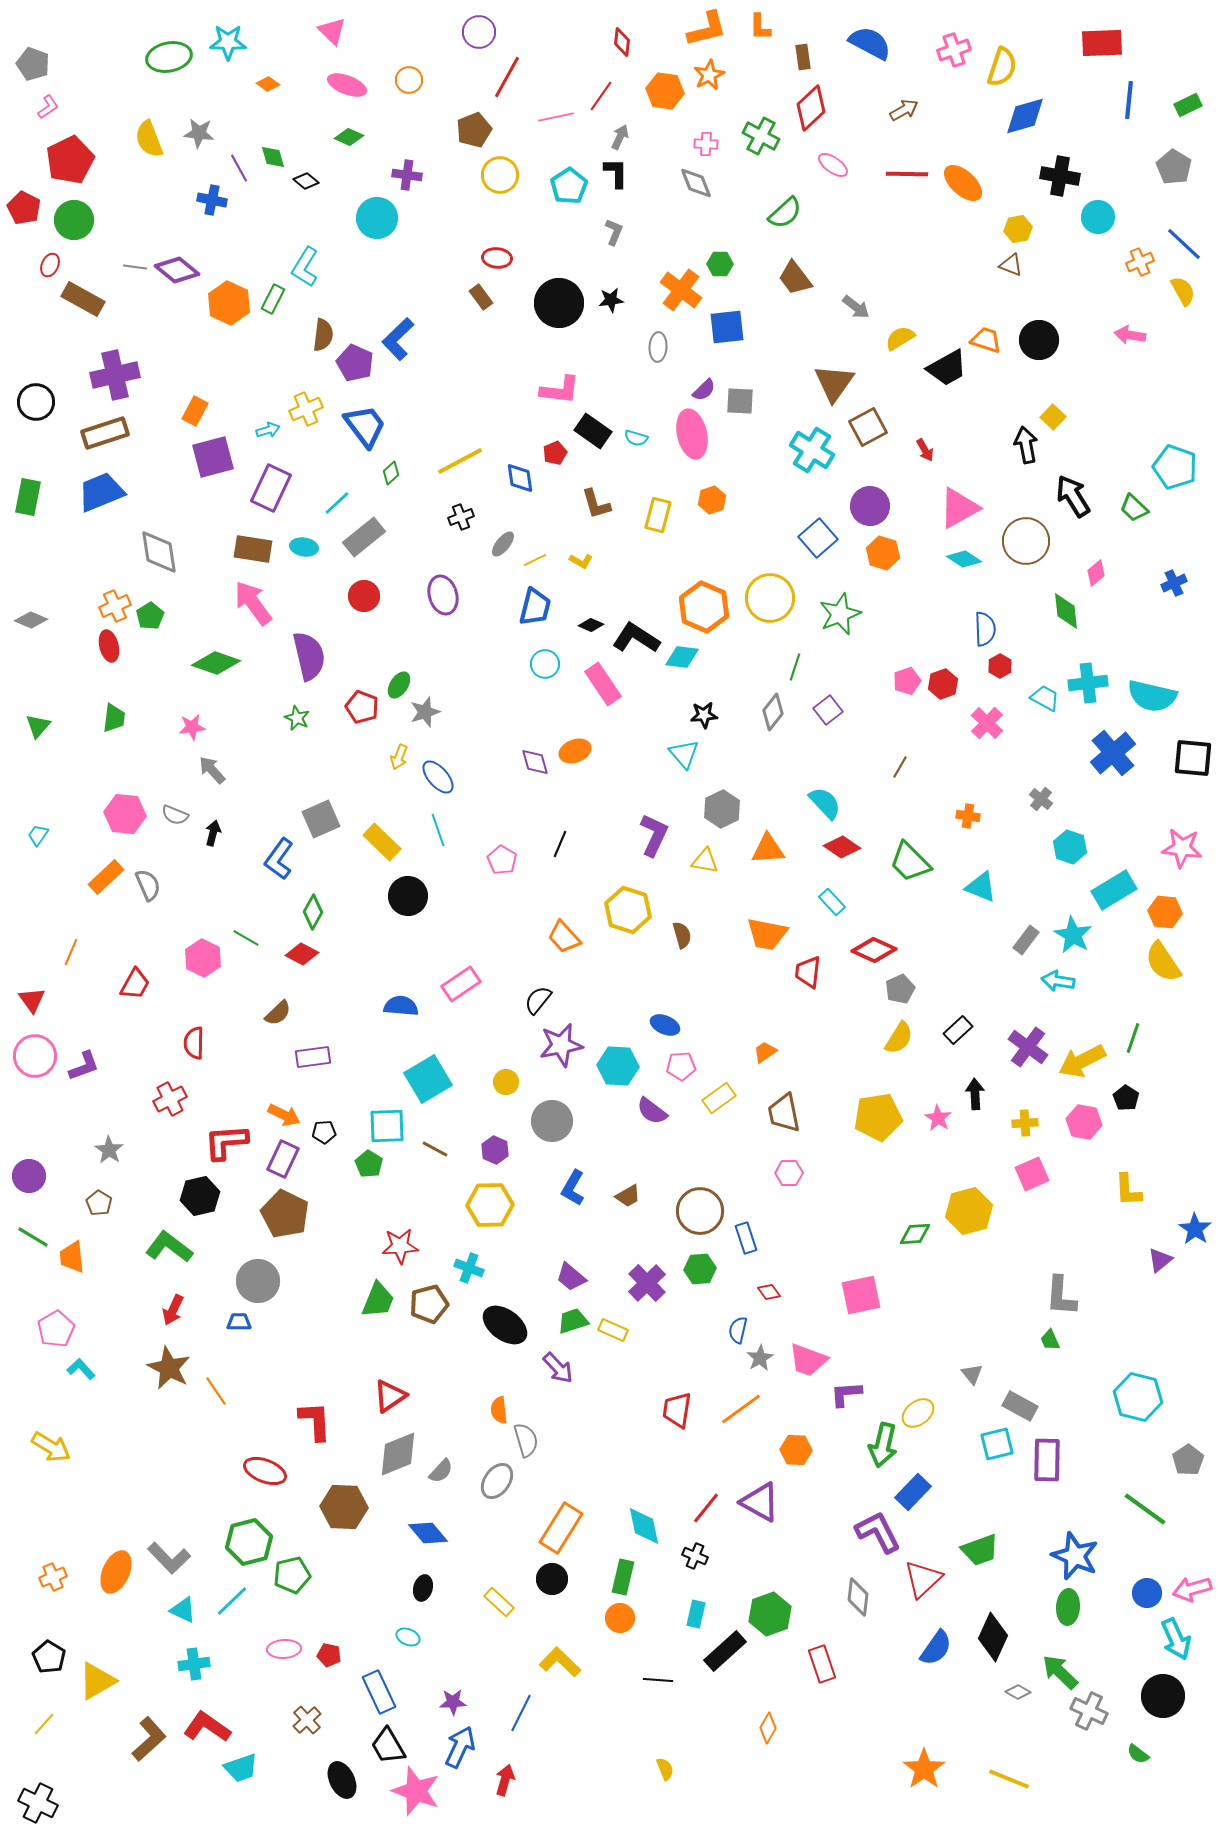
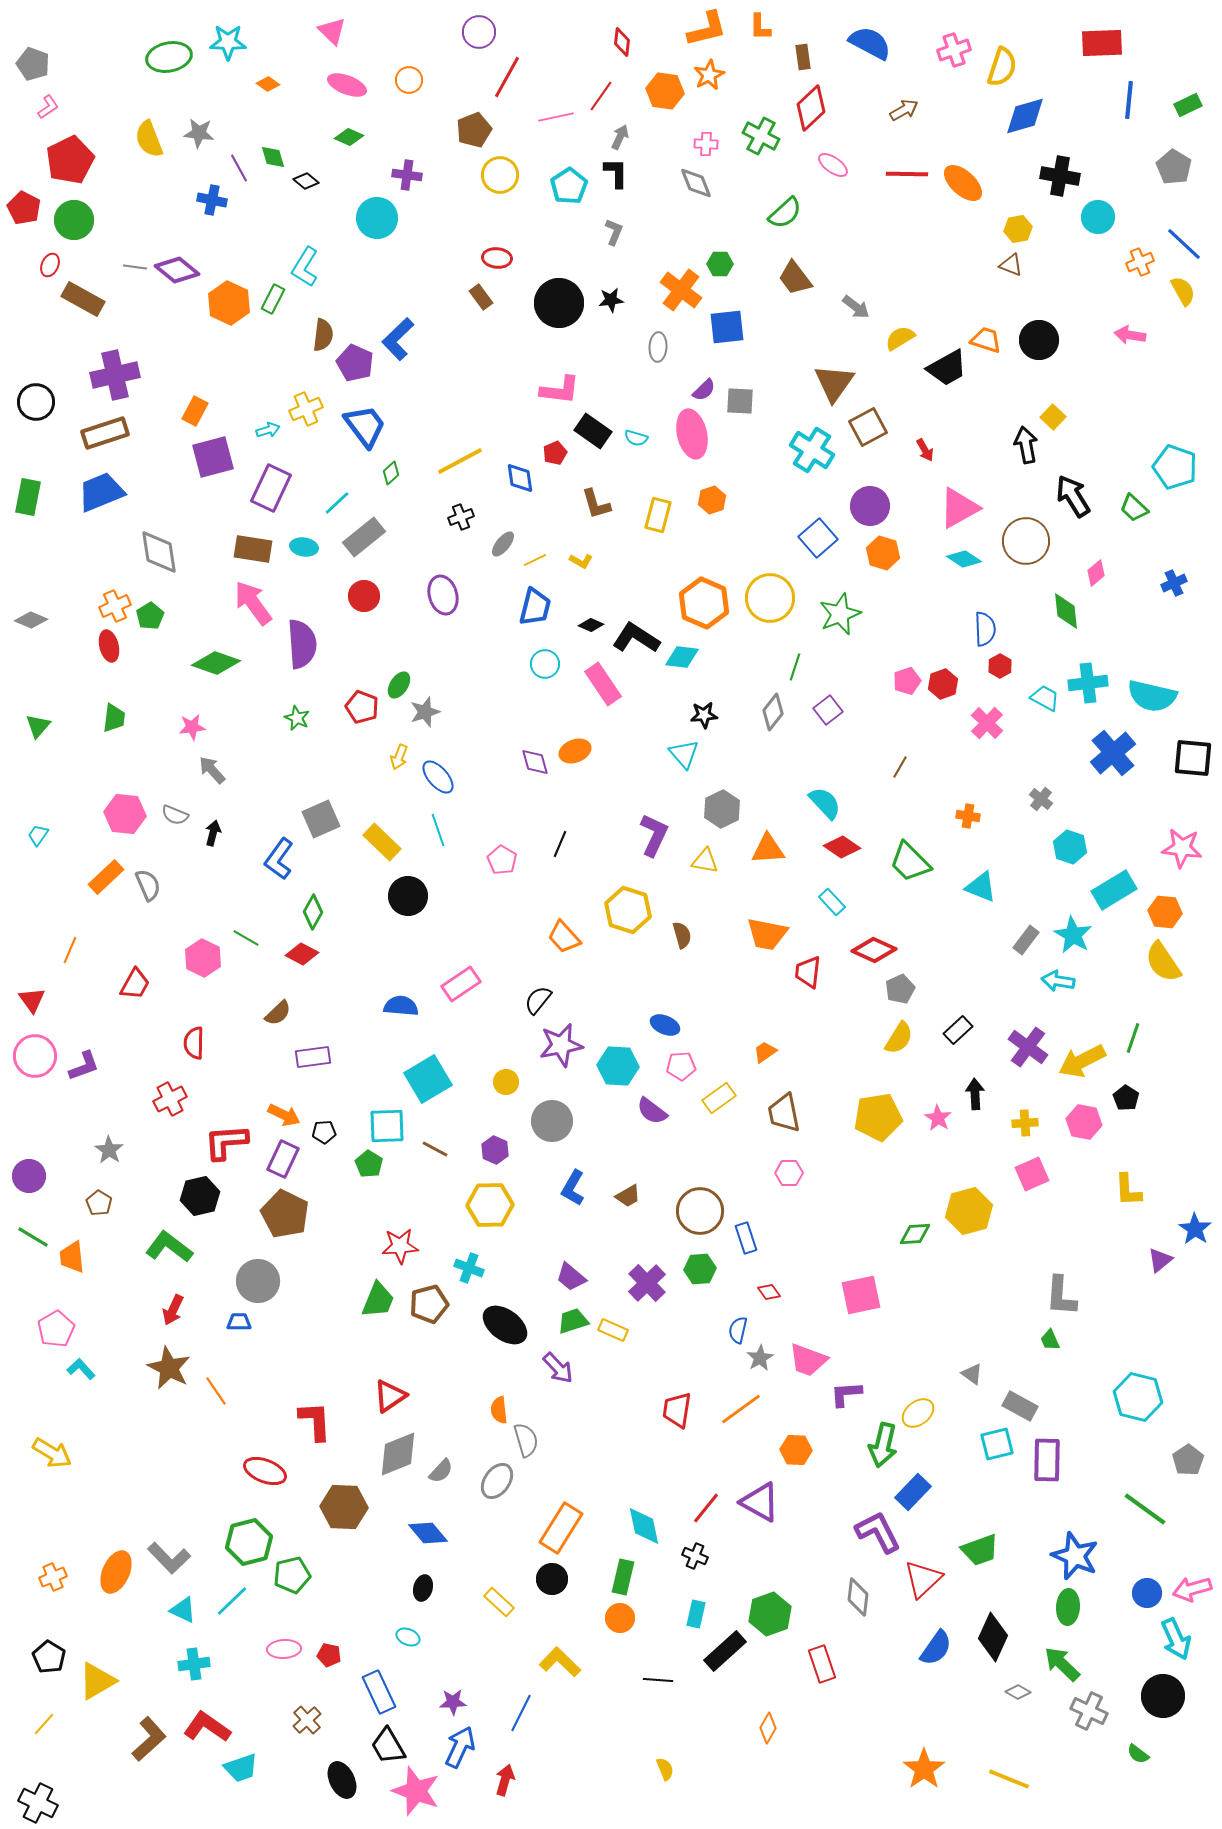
orange hexagon at (704, 607): moved 4 px up
purple semicircle at (309, 656): moved 7 px left, 12 px up; rotated 9 degrees clockwise
orange line at (71, 952): moved 1 px left, 2 px up
gray triangle at (972, 1374): rotated 15 degrees counterclockwise
yellow arrow at (51, 1447): moved 1 px right, 6 px down
green arrow at (1060, 1672): moved 2 px right, 8 px up
